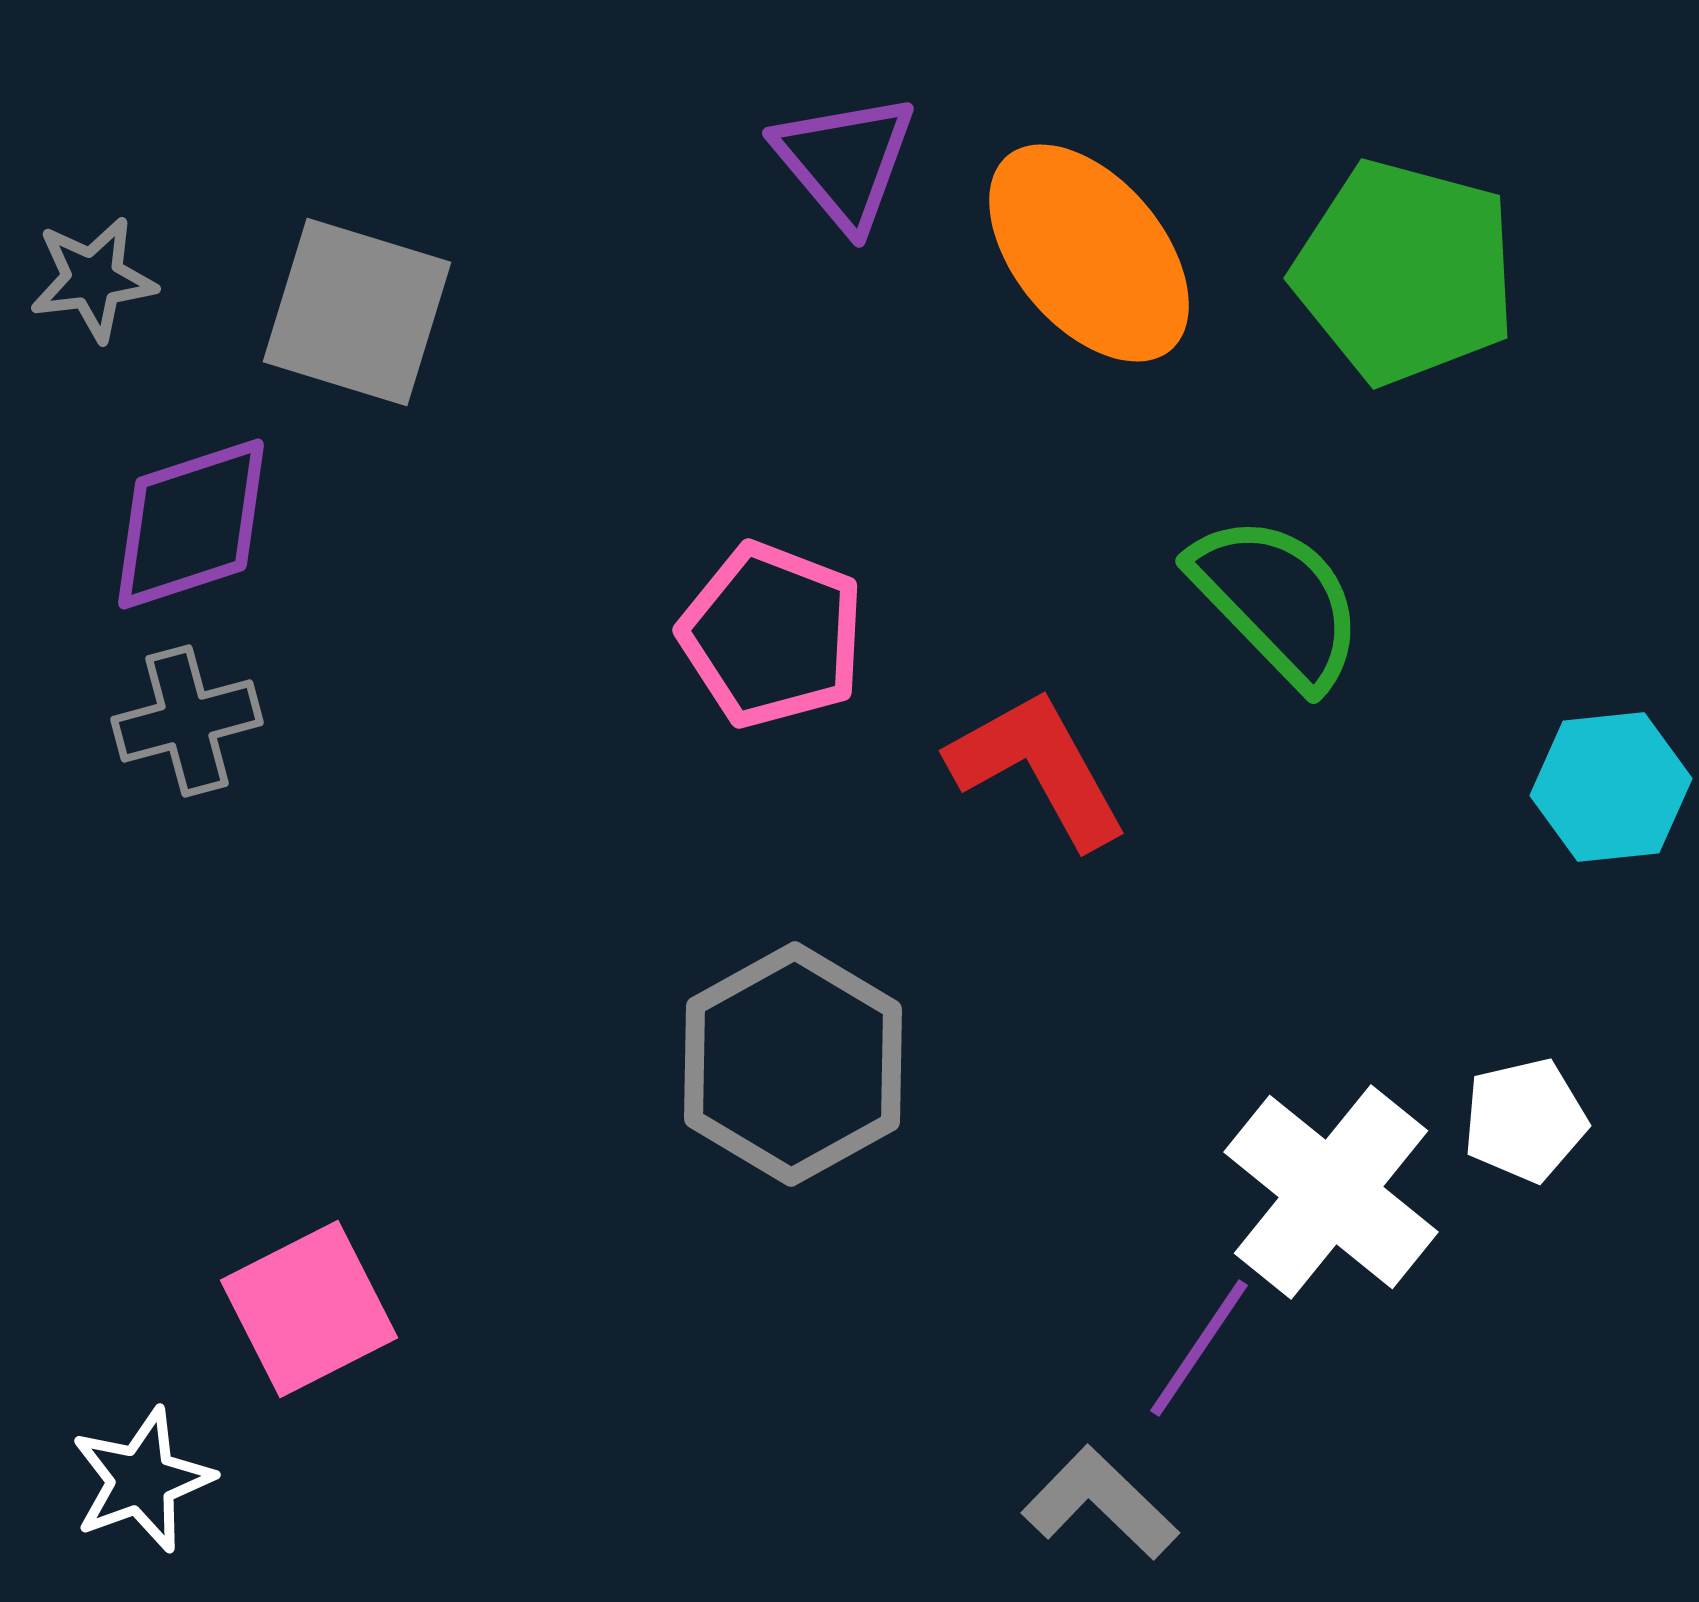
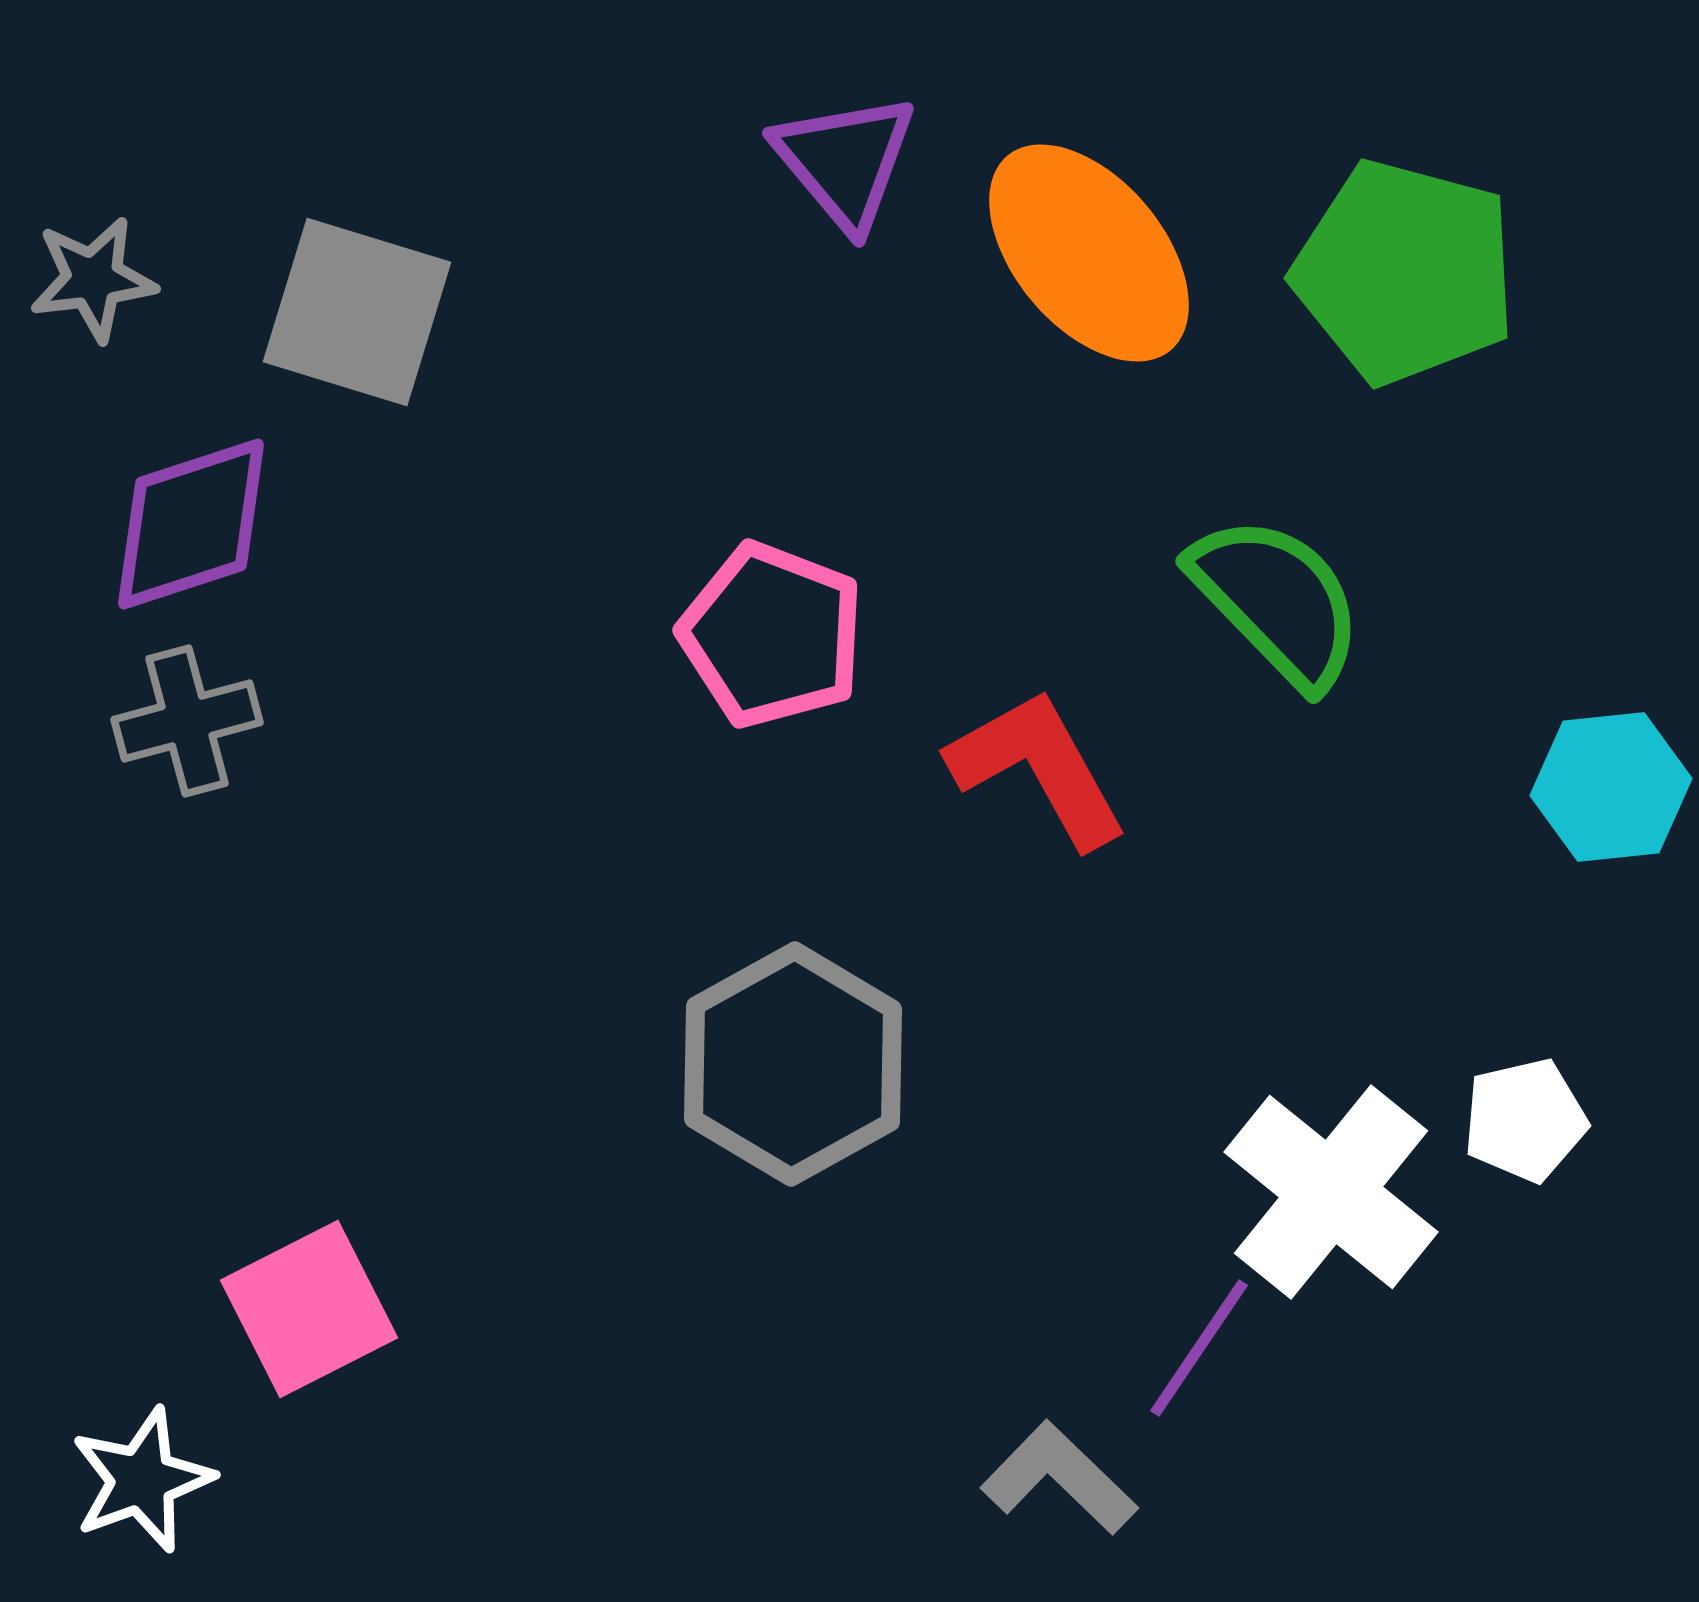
gray L-shape: moved 41 px left, 25 px up
